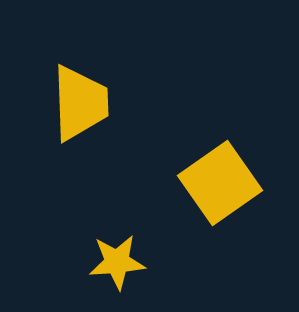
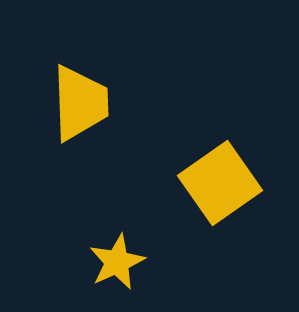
yellow star: rotated 20 degrees counterclockwise
